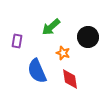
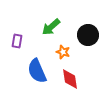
black circle: moved 2 px up
orange star: moved 1 px up
